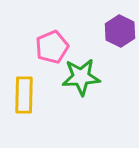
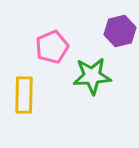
purple hexagon: rotated 20 degrees clockwise
green star: moved 11 px right, 1 px up
